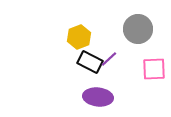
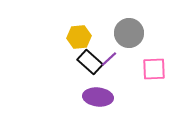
gray circle: moved 9 px left, 4 px down
yellow hexagon: rotated 15 degrees clockwise
black rectangle: rotated 15 degrees clockwise
